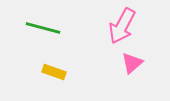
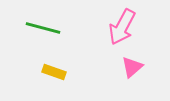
pink arrow: moved 1 px down
pink triangle: moved 4 px down
